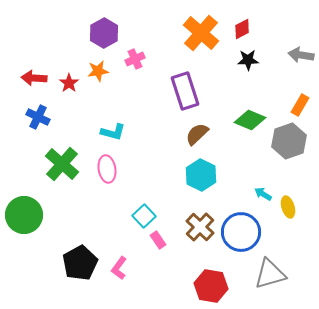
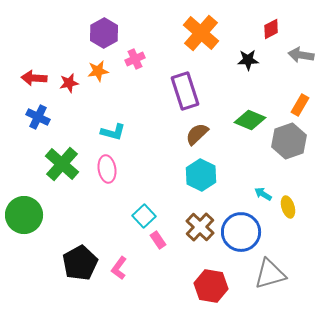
red diamond: moved 29 px right
red star: rotated 24 degrees clockwise
